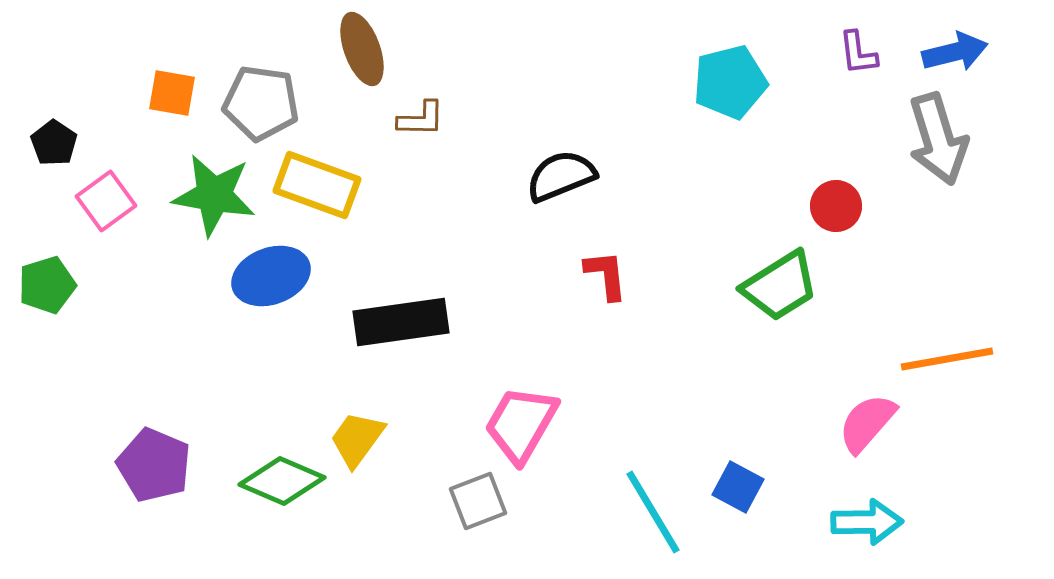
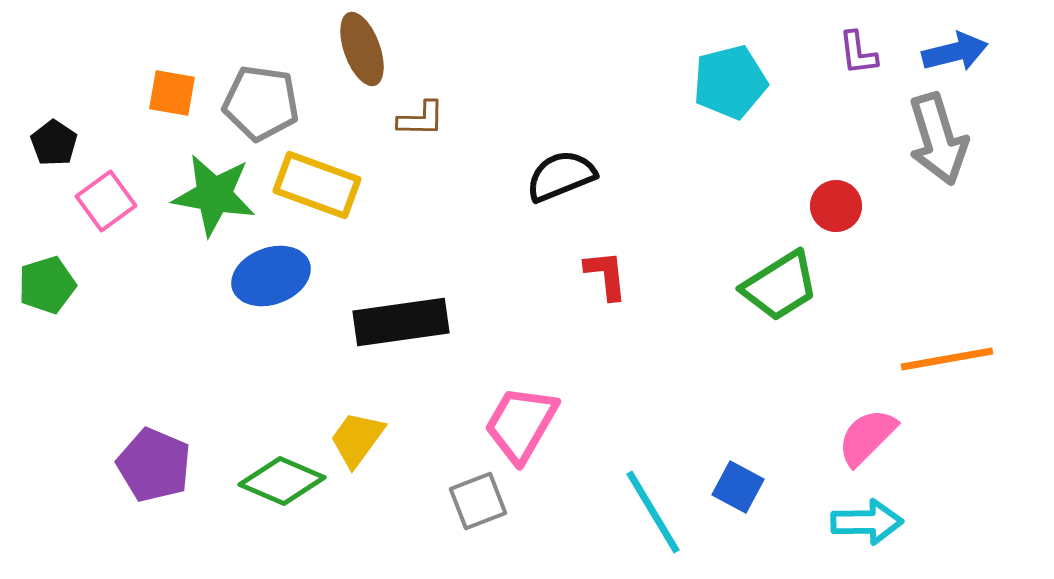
pink semicircle: moved 14 px down; rotated 4 degrees clockwise
